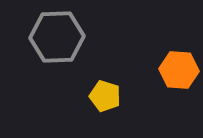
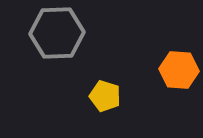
gray hexagon: moved 4 px up
